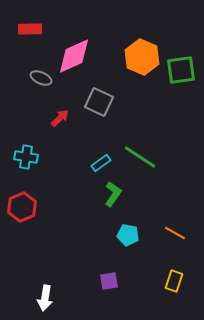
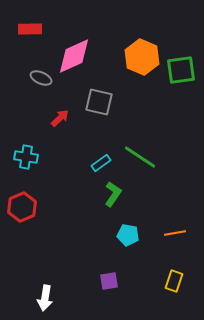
gray square: rotated 12 degrees counterclockwise
orange line: rotated 40 degrees counterclockwise
